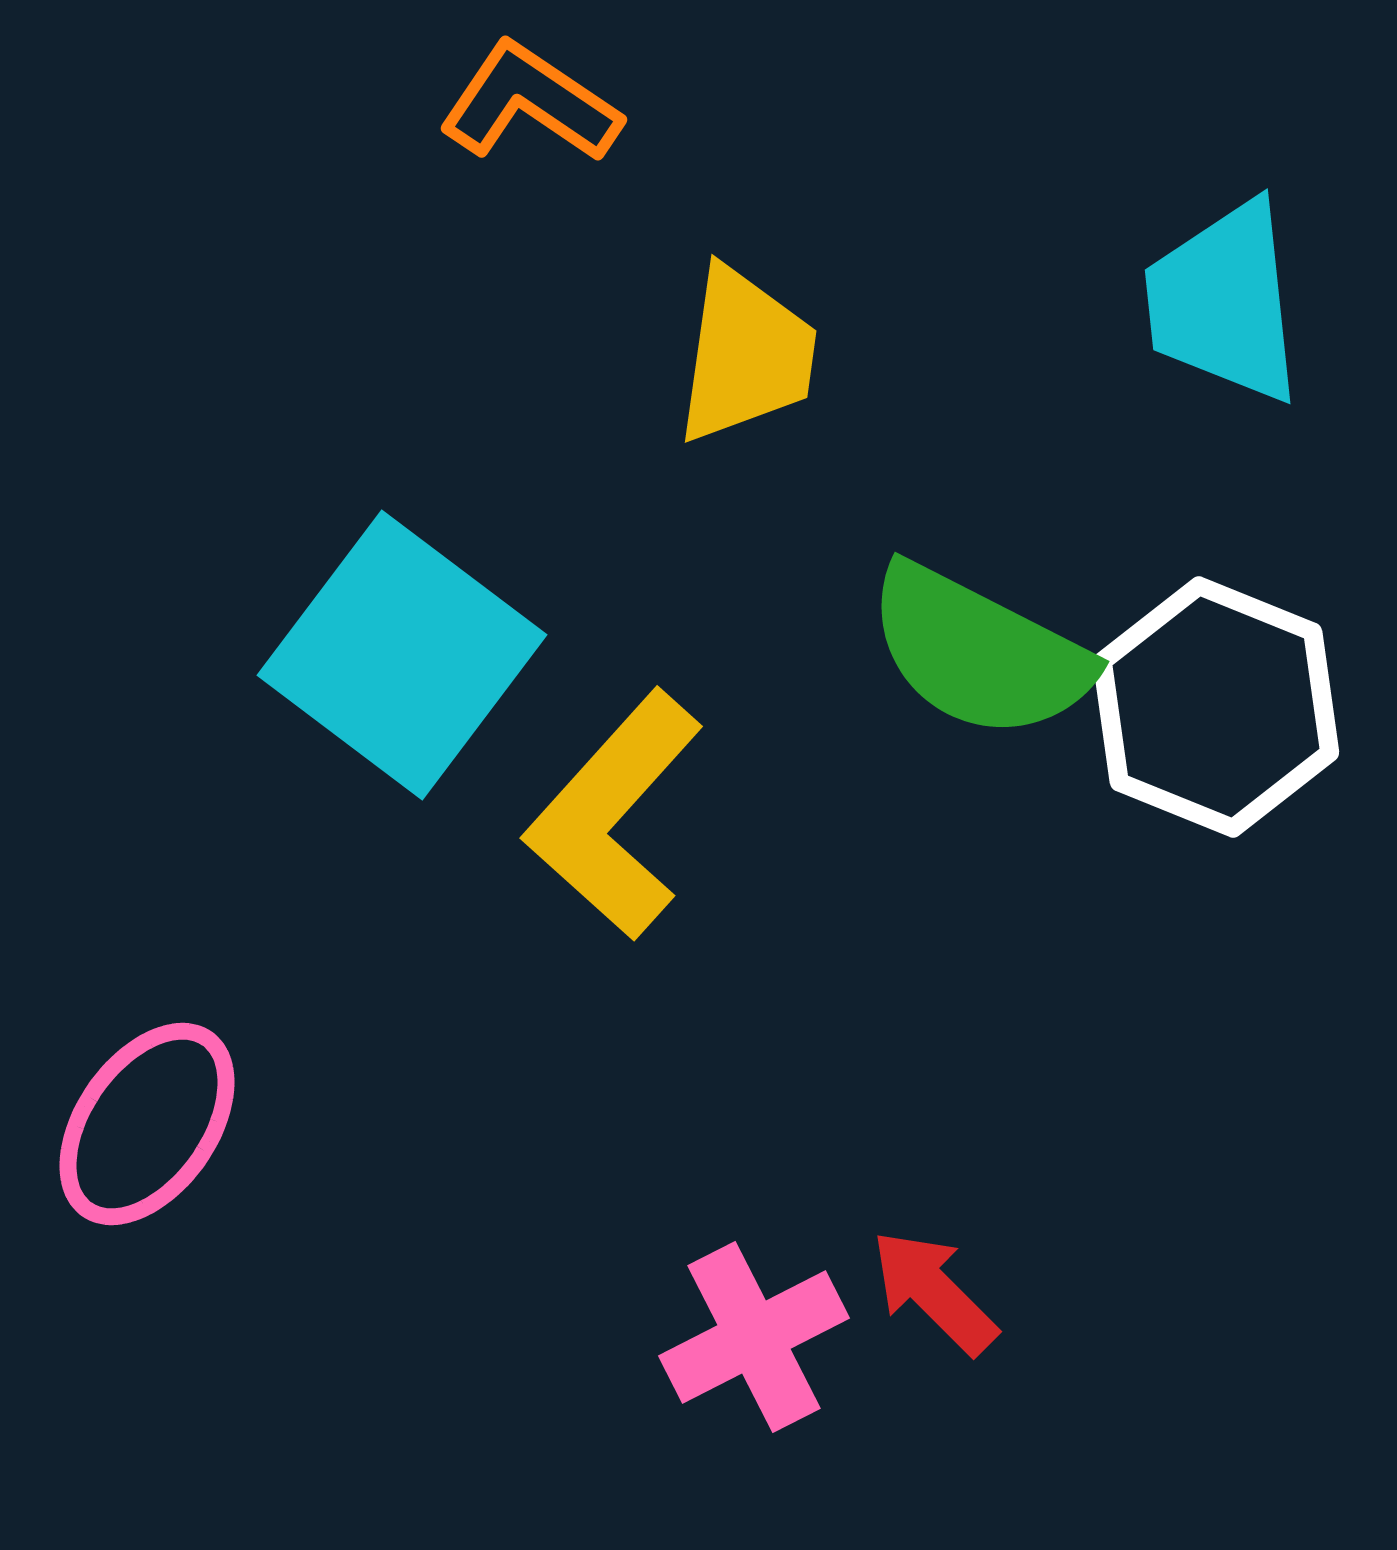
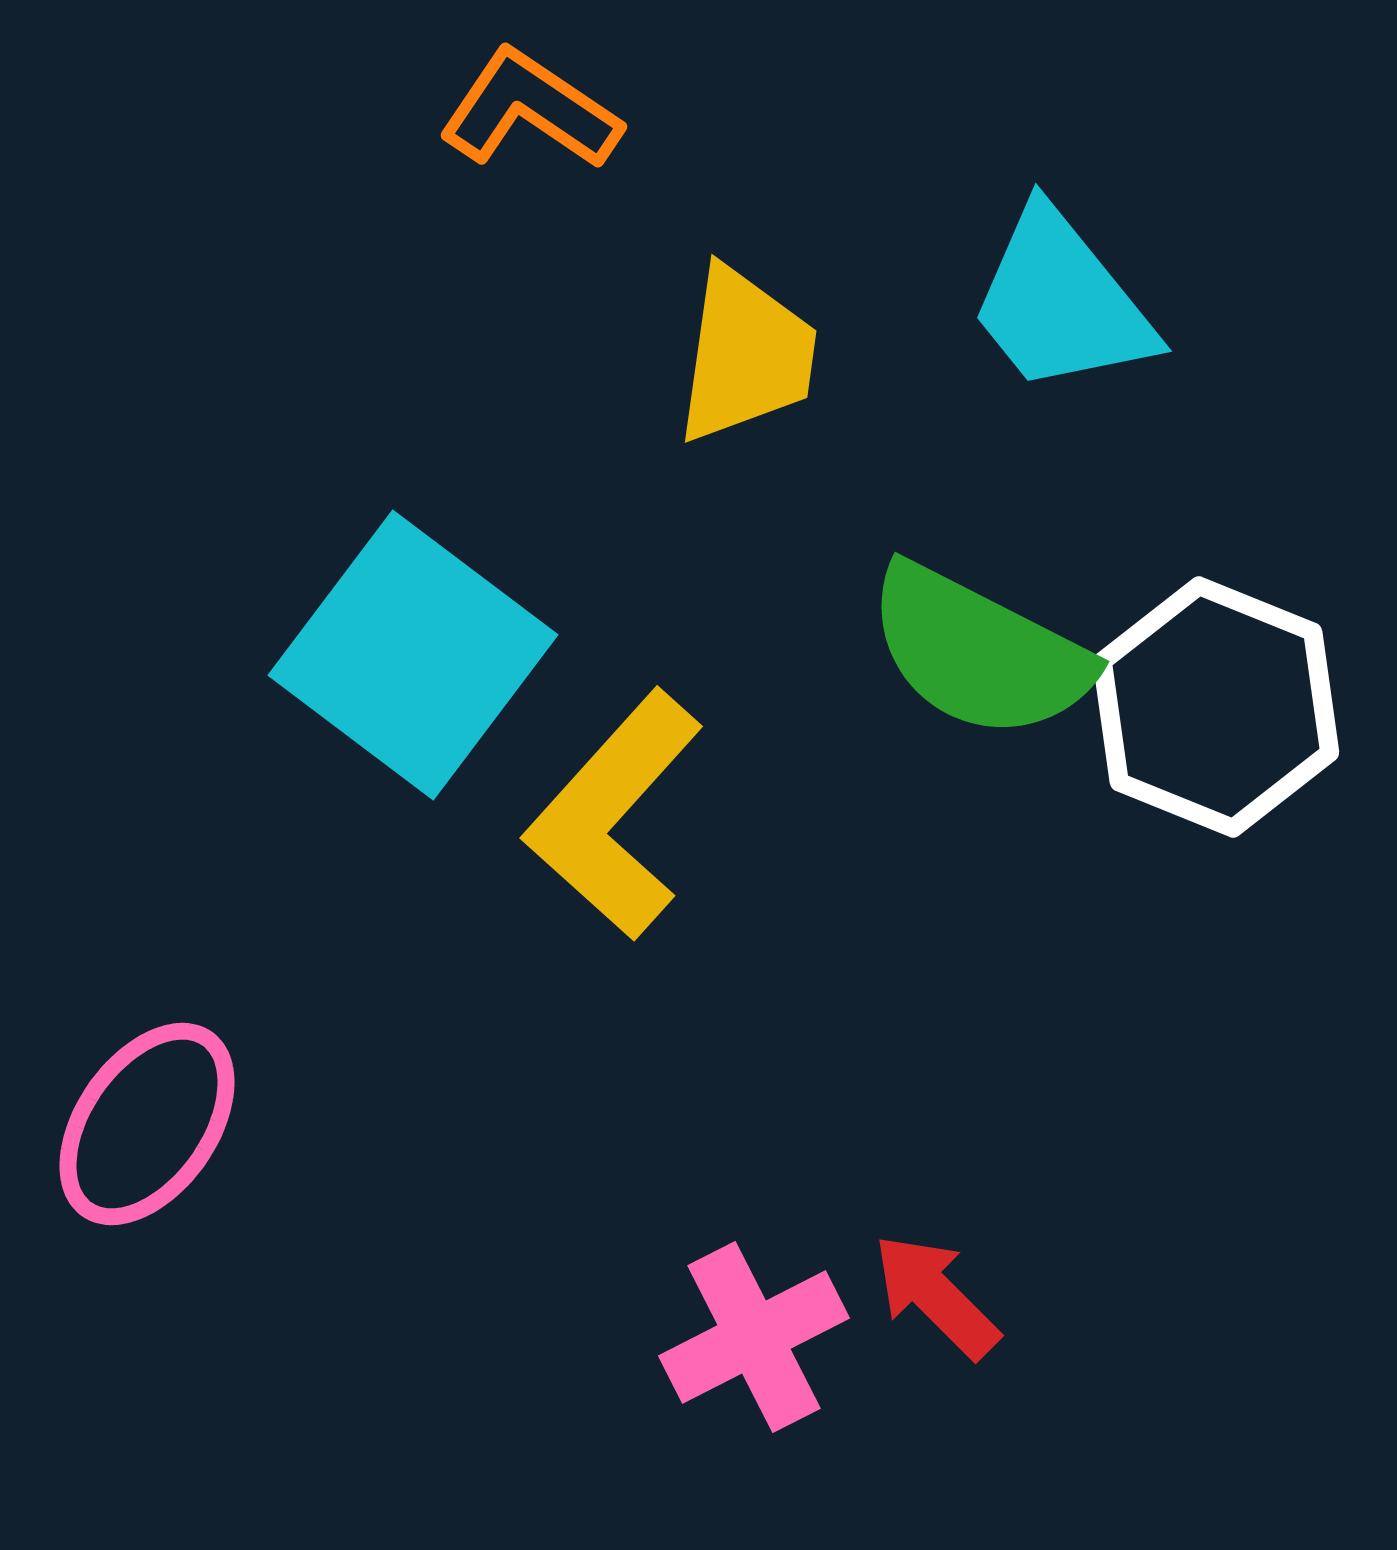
orange L-shape: moved 7 px down
cyan trapezoid: moved 163 px left; rotated 33 degrees counterclockwise
cyan square: moved 11 px right
red arrow: moved 2 px right, 4 px down
